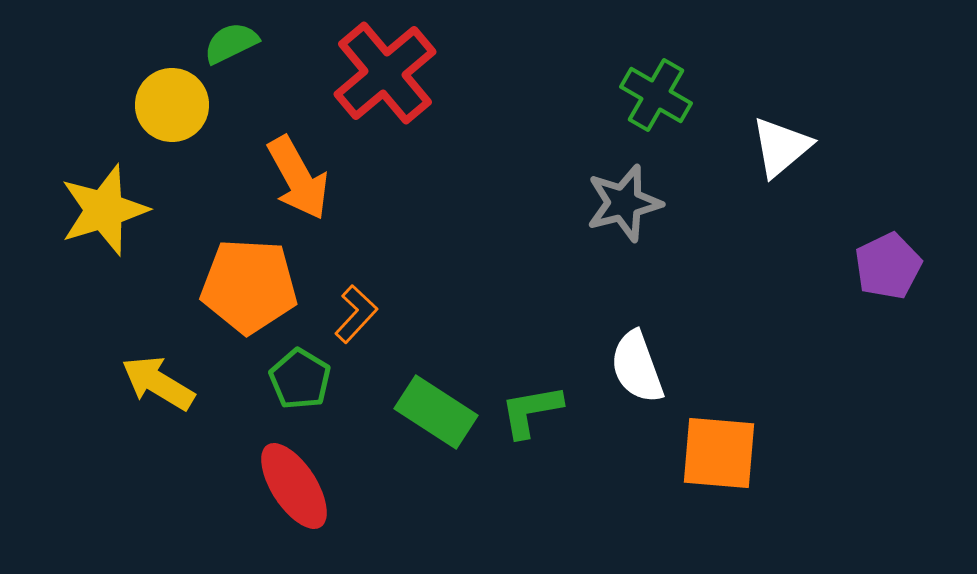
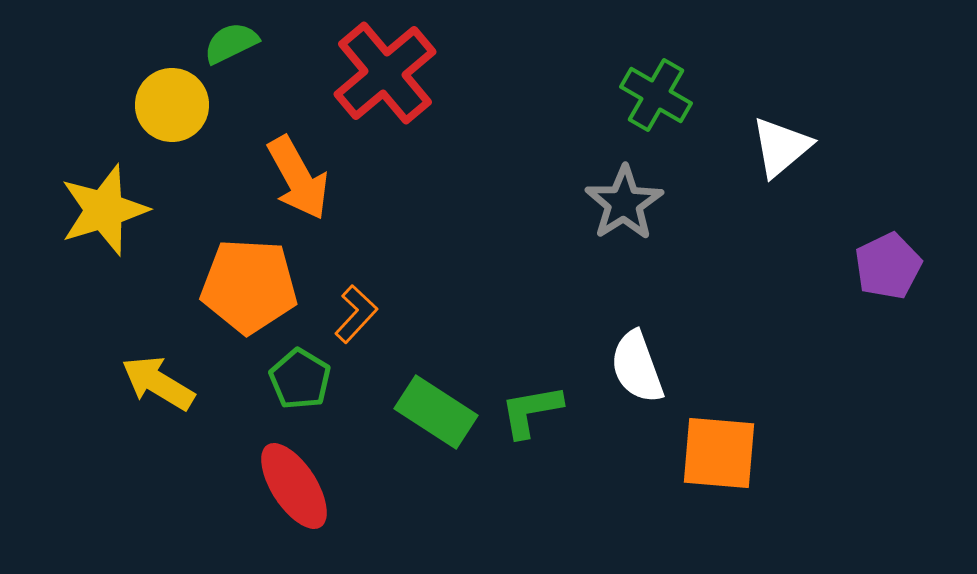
gray star: rotated 18 degrees counterclockwise
